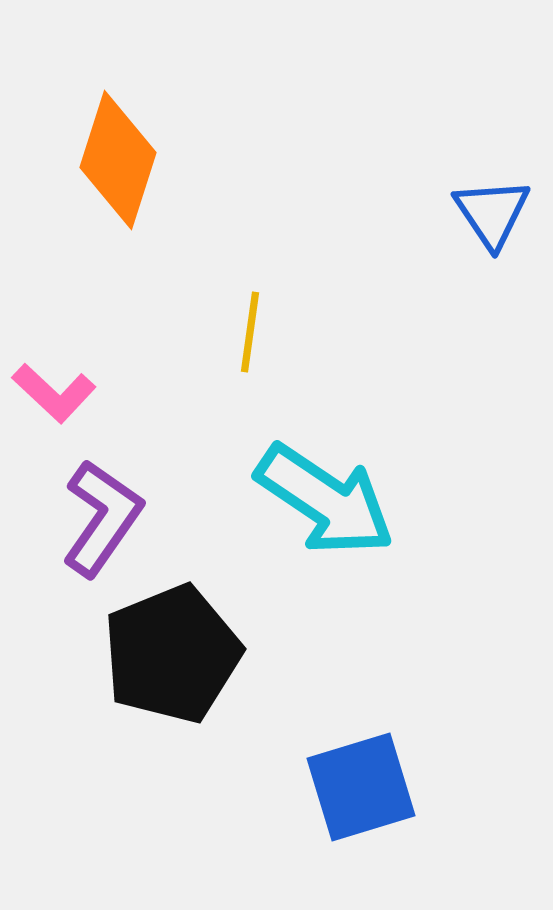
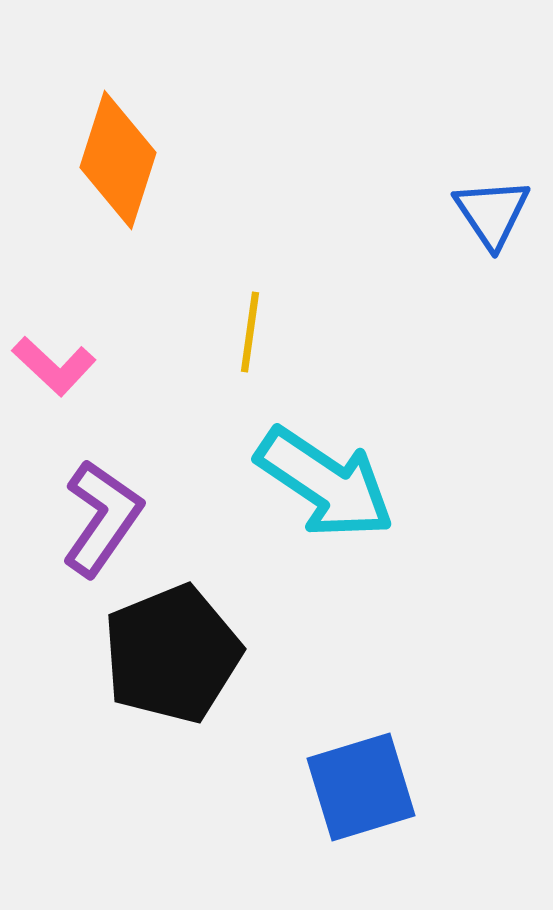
pink L-shape: moved 27 px up
cyan arrow: moved 17 px up
